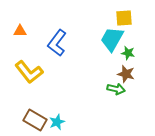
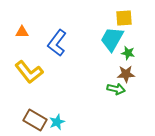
orange triangle: moved 2 px right, 1 px down
brown star: rotated 18 degrees counterclockwise
